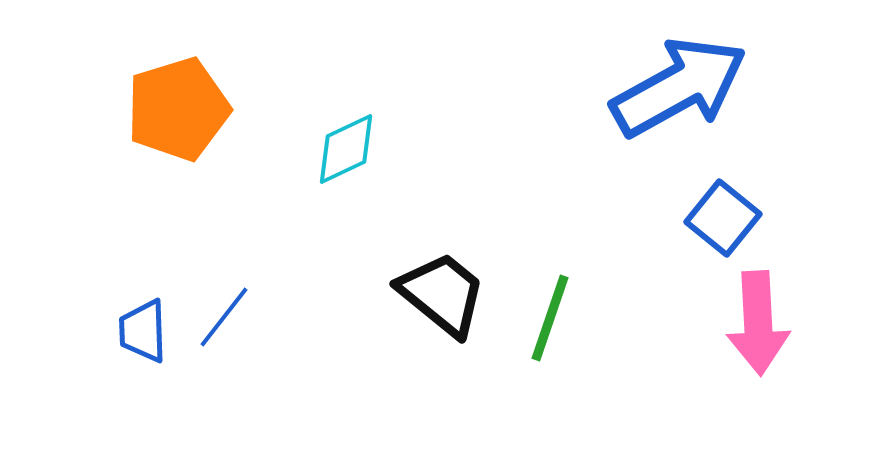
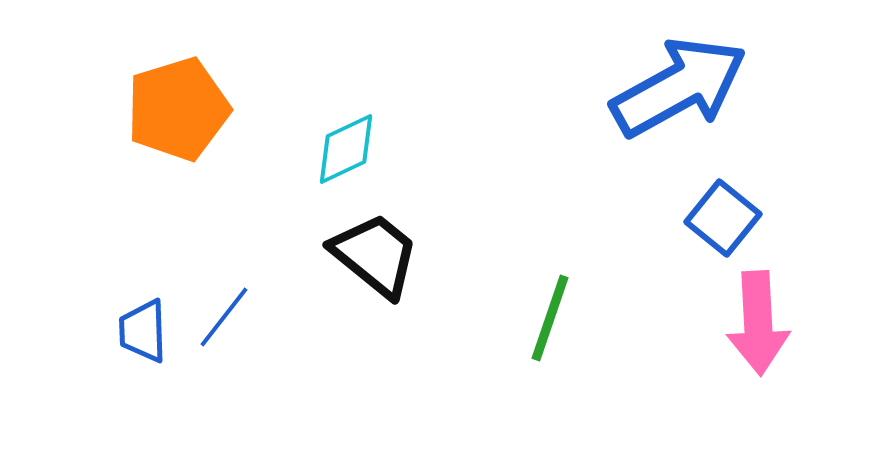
black trapezoid: moved 67 px left, 39 px up
